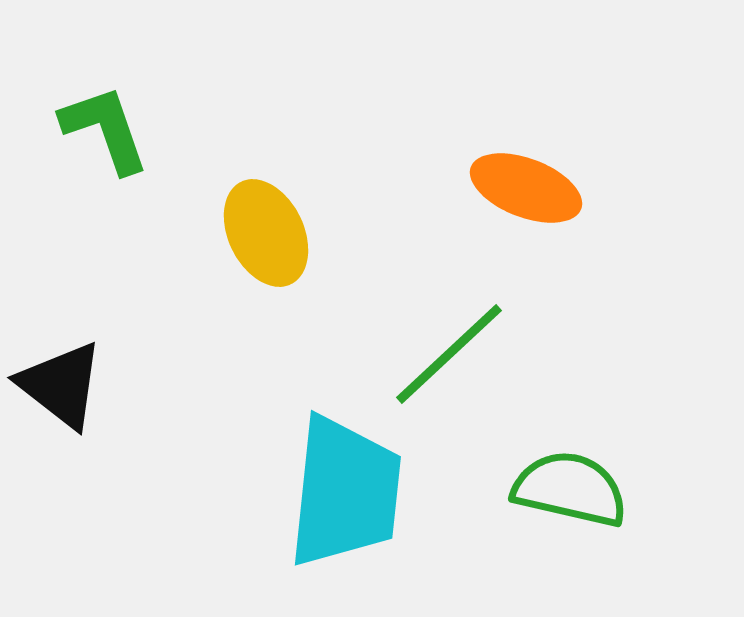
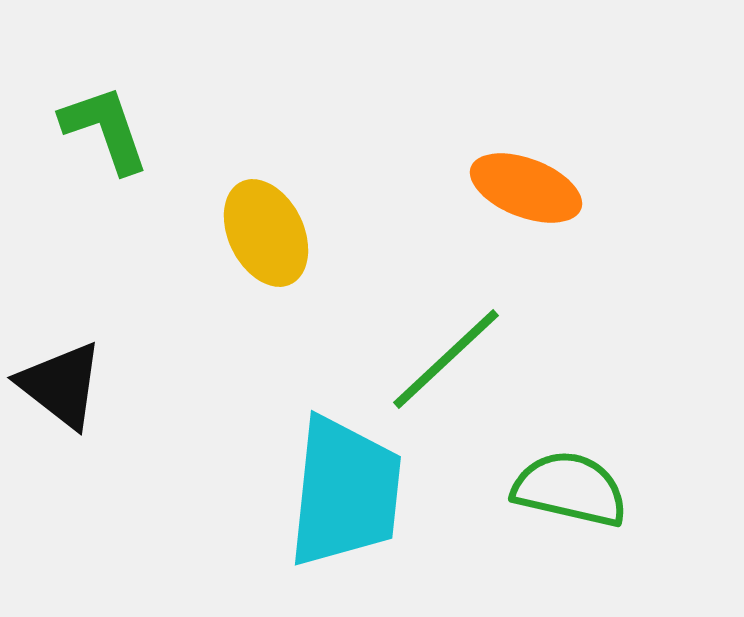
green line: moved 3 px left, 5 px down
